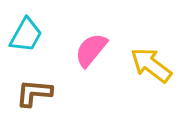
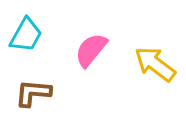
yellow arrow: moved 4 px right, 1 px up
brown L-shape: moved 1 px left
